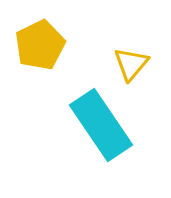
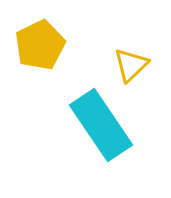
yellow triangle: moved 1 px down; rotated 6 degrees clockwise
